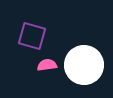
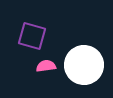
pink semicircle: moved 1 px left, 1 px down
